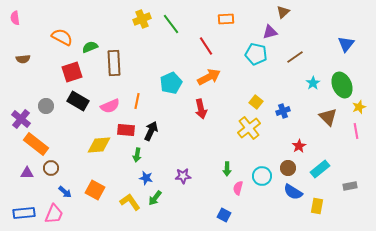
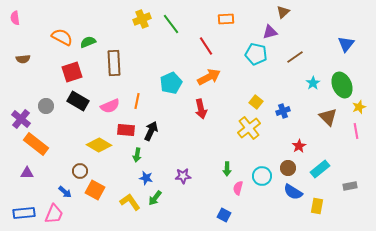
green semicircle at (90, 47): moved 2 px left, 5 px up
yellow diamond at (99, 145): rotated 35 degrees clockwise
brown circle at (51, 168): moved 29 px right, 3 px down
